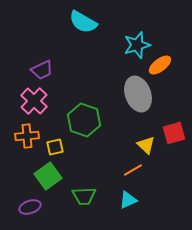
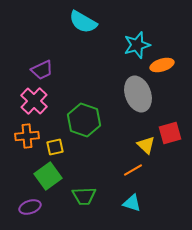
orange ellipse: moved 2 px right; rotated 20 degrees clockwise
red square: moved 4 px left
cyan triangle: moved 4 px right, 3 px down; rotated 42 degrees clockwise
